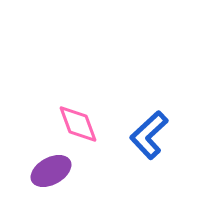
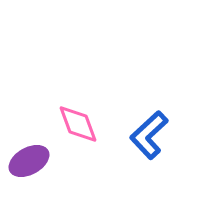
purple ellipse: moved 22 px left, 10 px up
